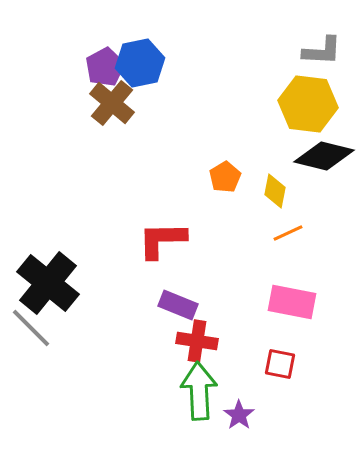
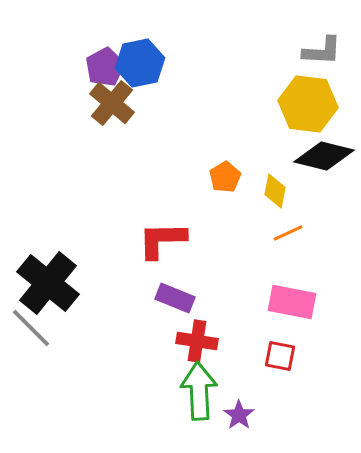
purple rectangle: moved 3 px left, 7 px up
red square: moved 8 px up
